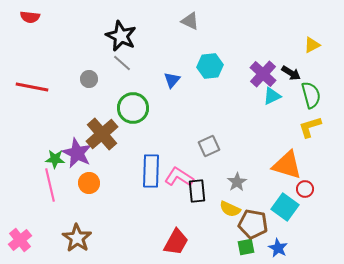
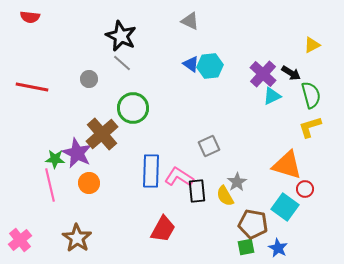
blue triangle: moved 19 px right, 16 px up; rotated 36 degrees counterclockwise
yellow semicircle: moved 5 px left, 13 px up; rotated 35 degrees clockwise
red trapezoid: moved 13 px left, 13 px up
